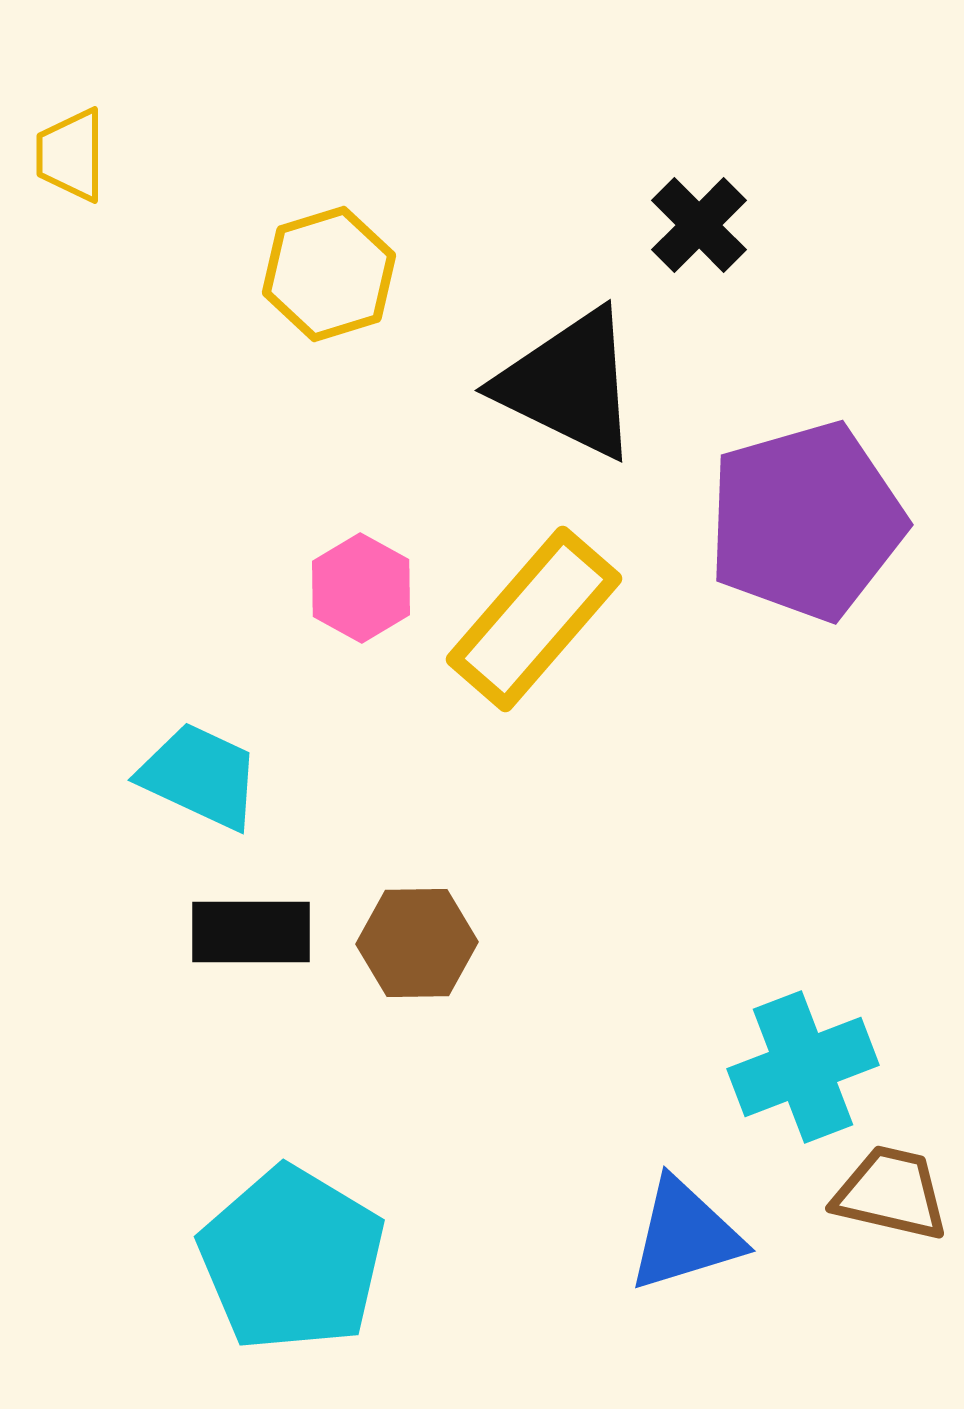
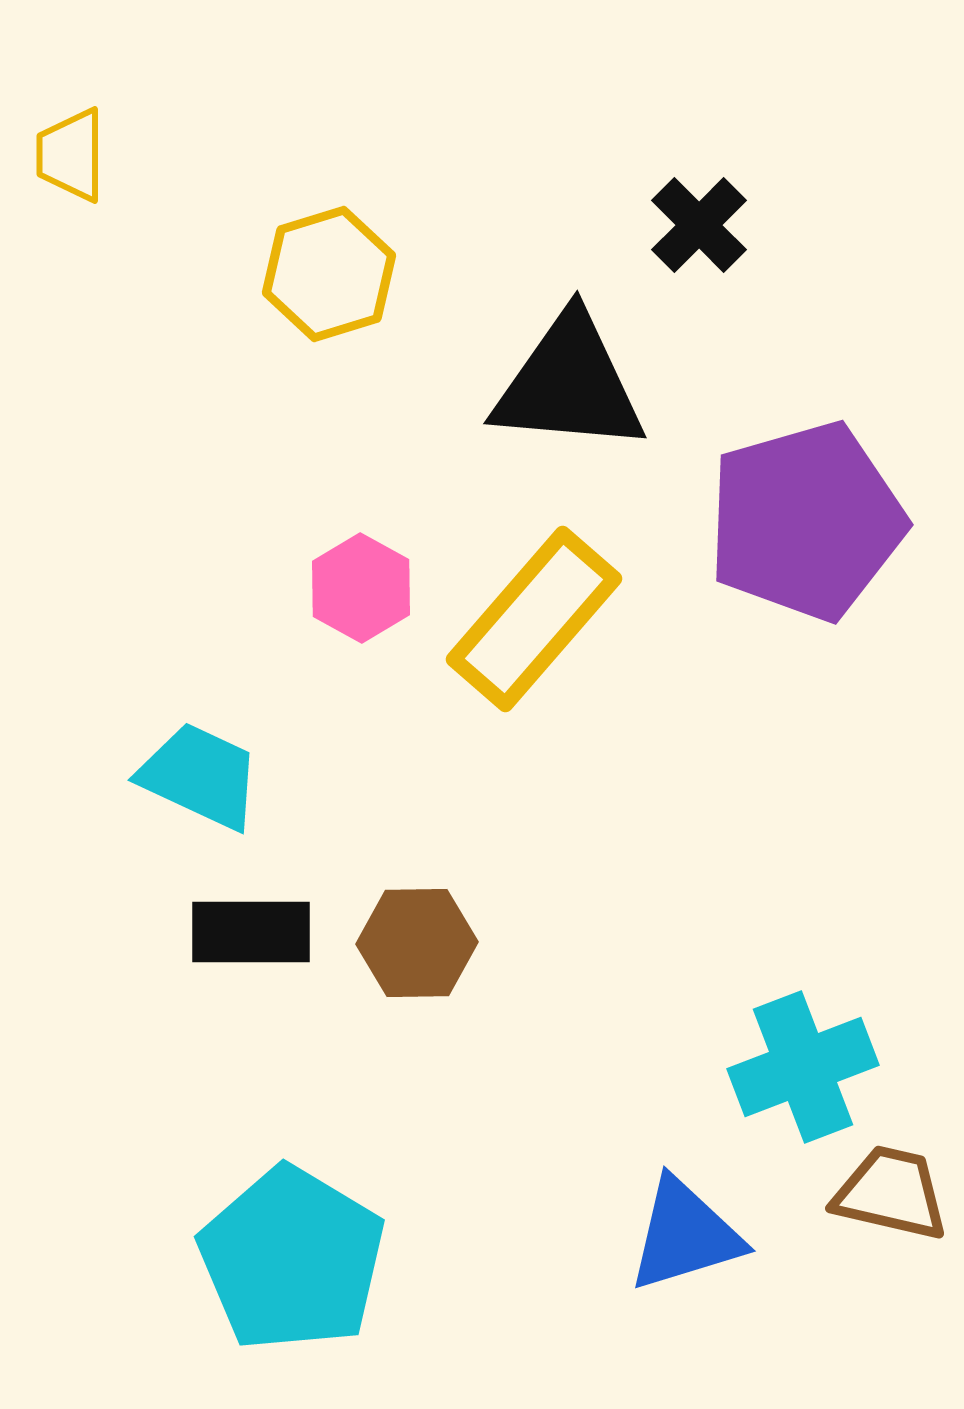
black triangle: rotated 21 degrees counterclockwise
